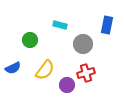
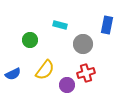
blue semicircle: moved 6 px down
